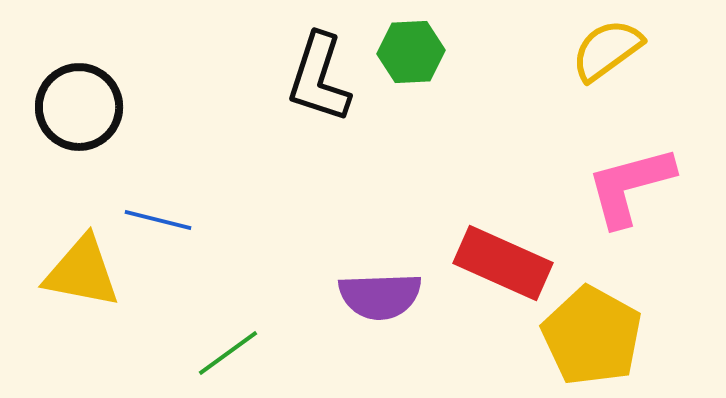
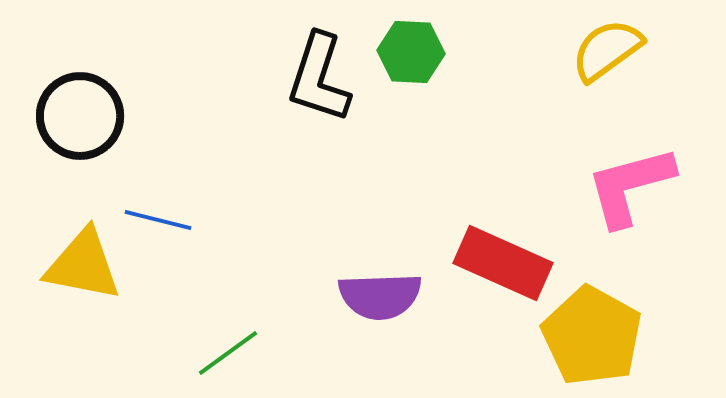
green hexagon: rotated 6 degrees clockwise
black circle: moved 1 px right, 9 px down
yellow triangle: moved 1 px right, 7 px up
